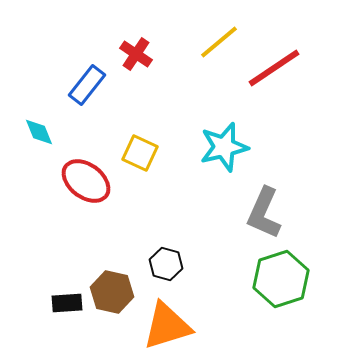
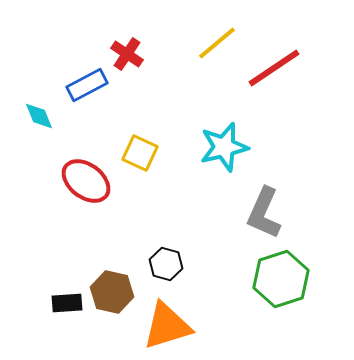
yellow line: moved 2 px left, 1 px down
red cross: moved 9 px left
blue rectangle: rotated 24 degrees clockwise
cyan diamond: moved 16 px up
